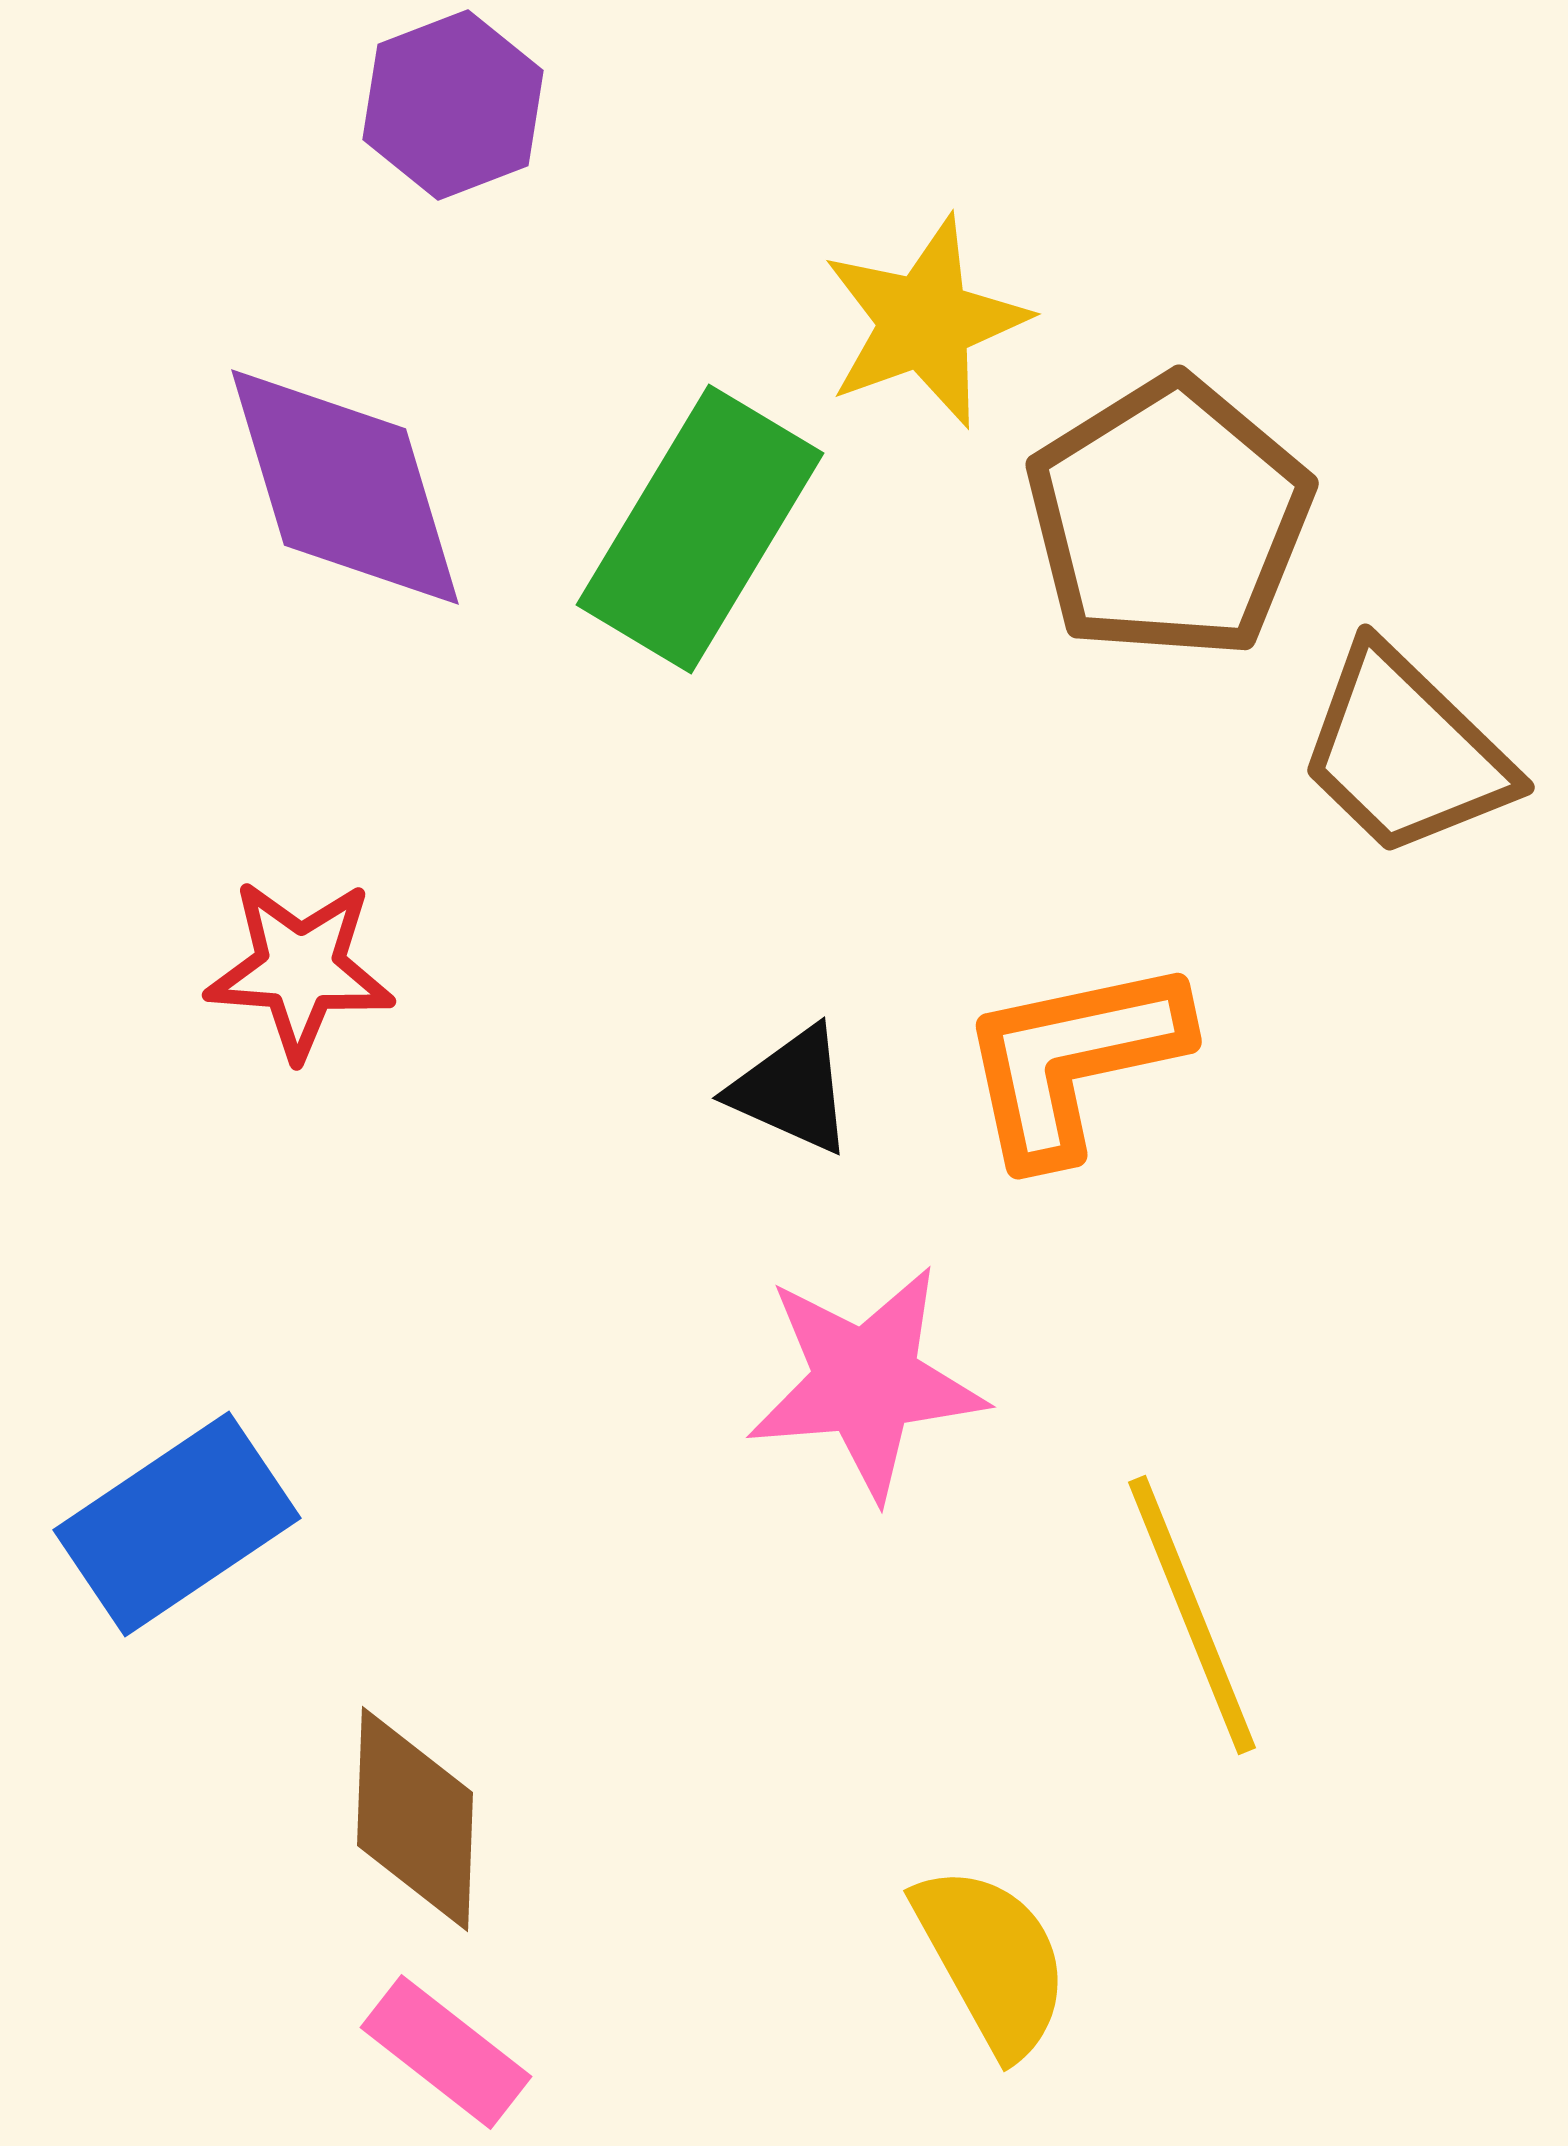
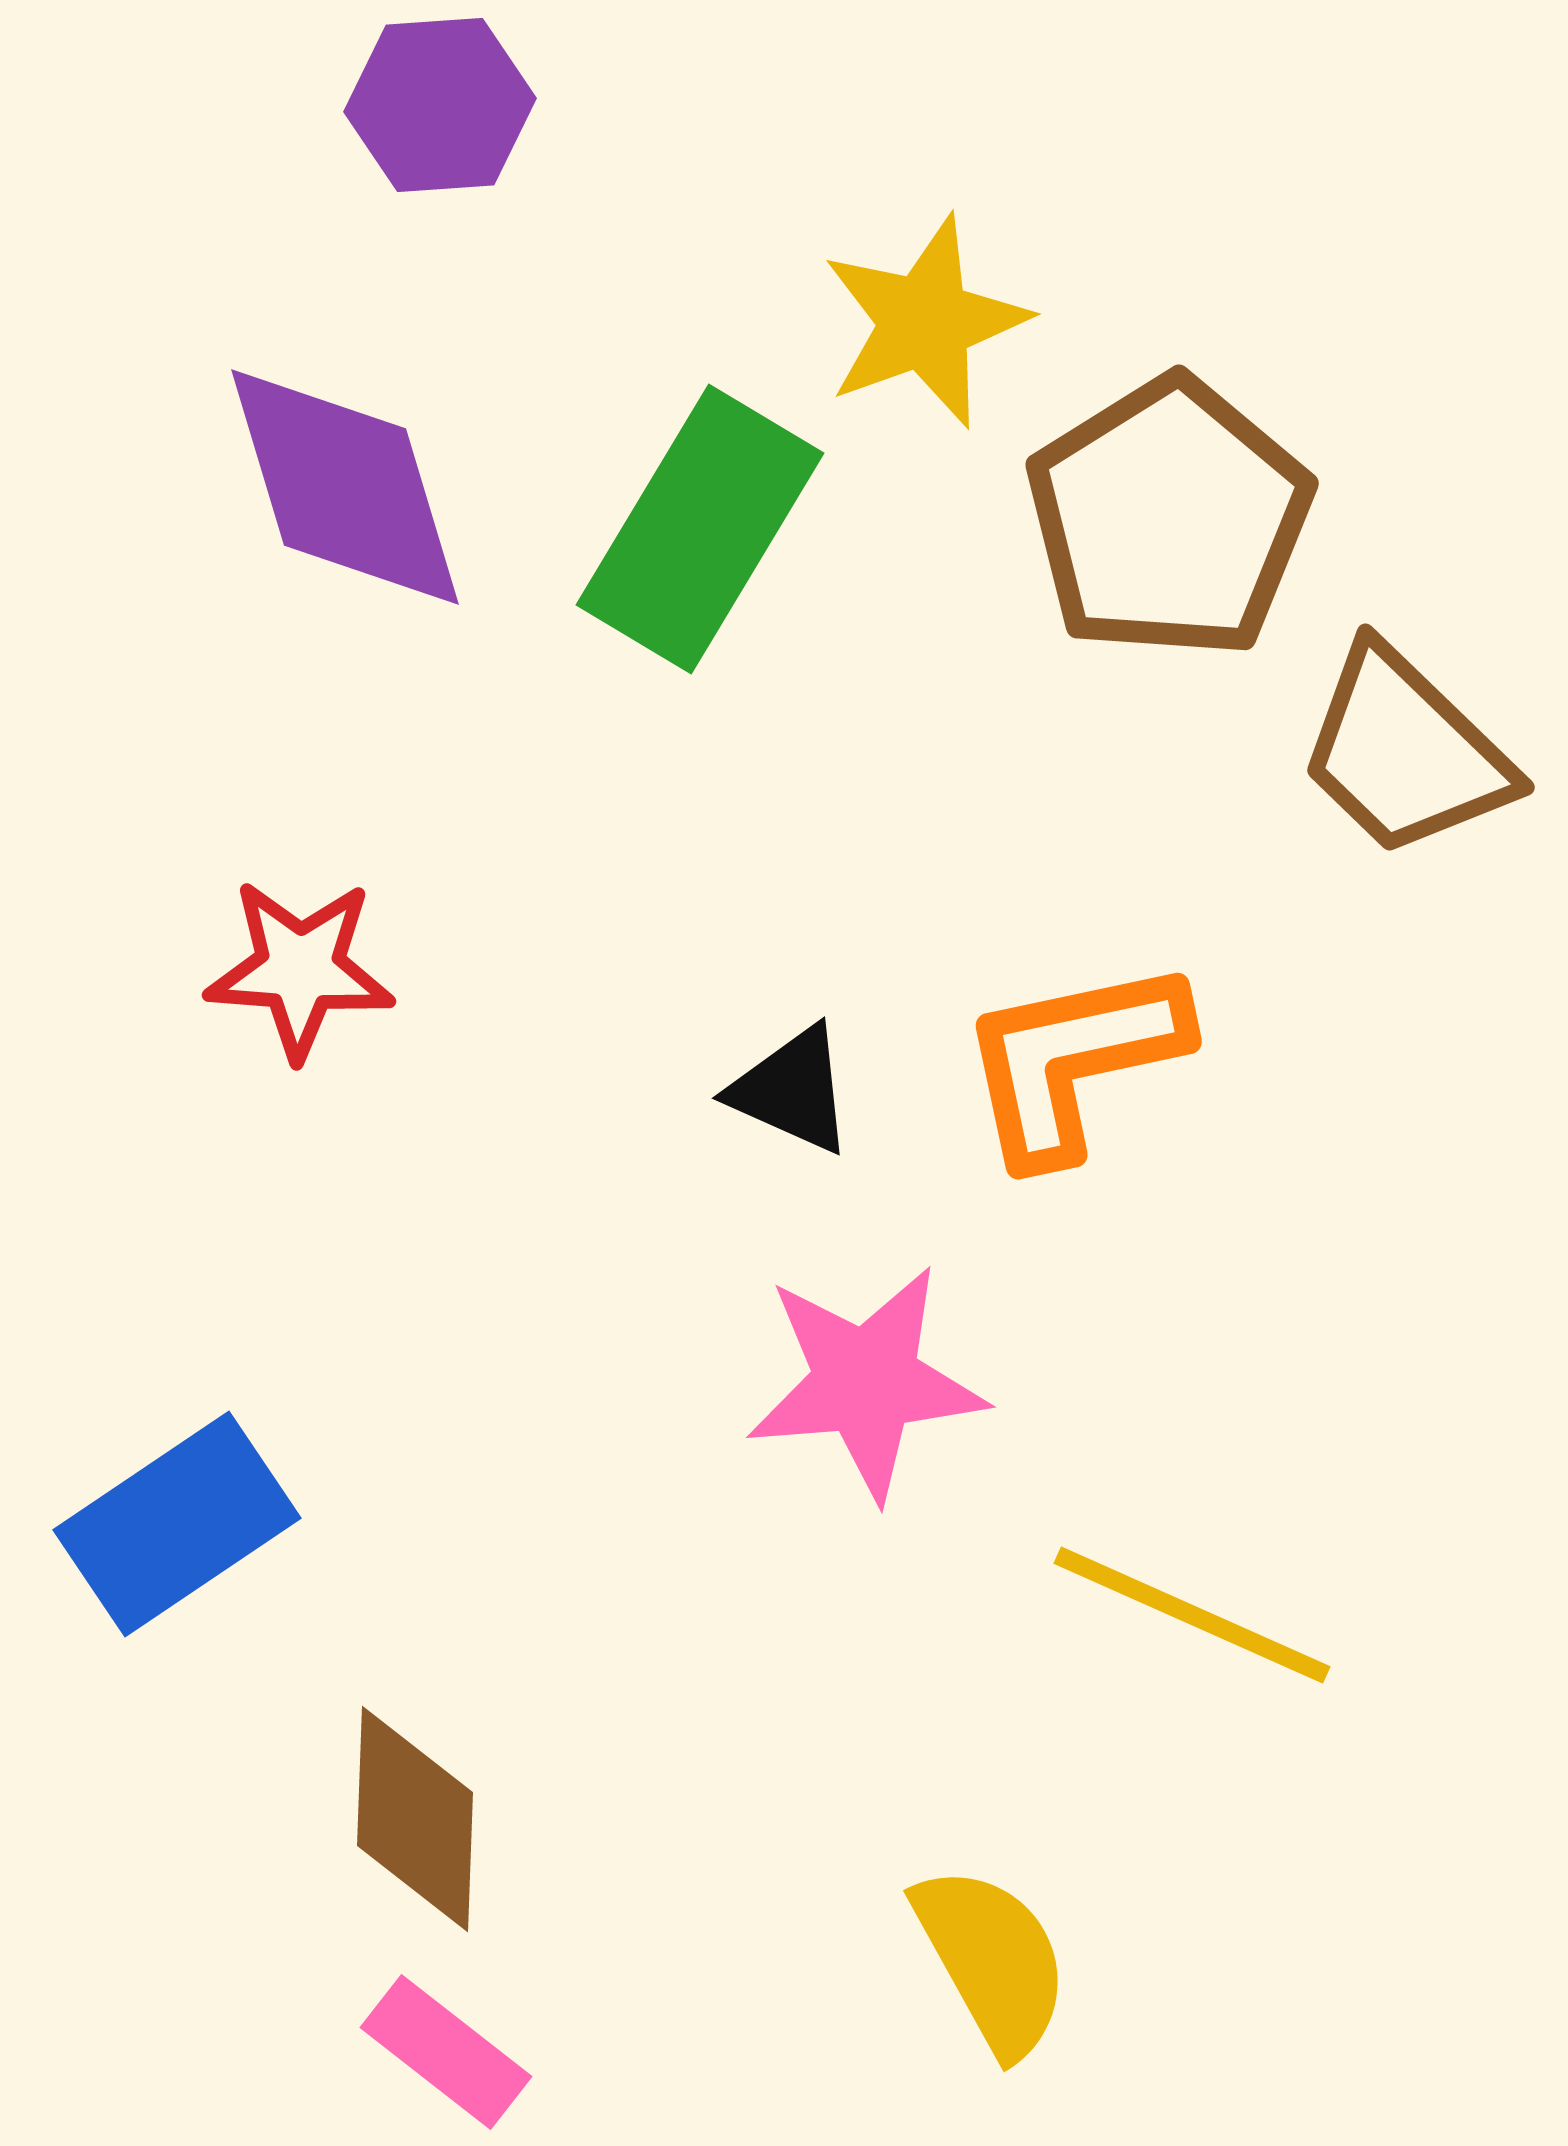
purple hexagon: moved 13 px left; rotated 17 degrees clockwise
yellow line: rotated 44 degrees counterclockwise
